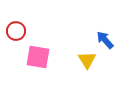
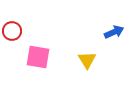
red circle: moved 4 px left
blue arrow: moved 9 px right, 8 px up; rotated 108 degrees clockwise
